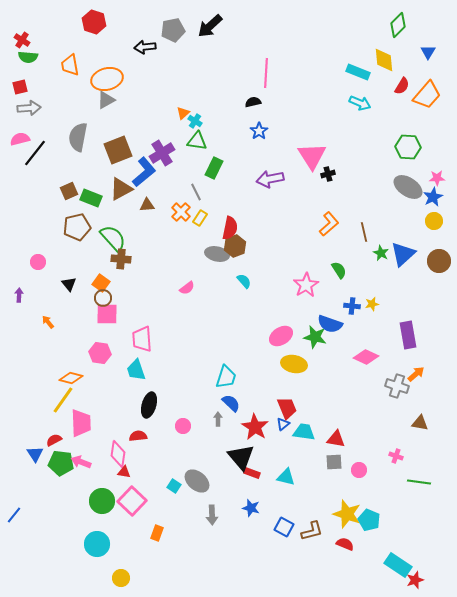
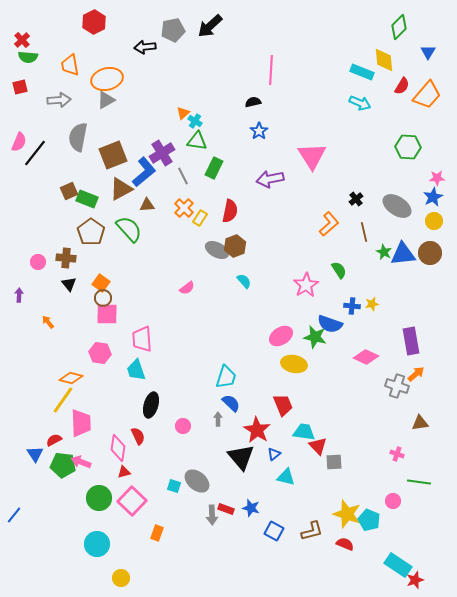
red hexagon at (94, 22): rotated 15 degrees clockwise
green diamond at (398, 25): moved 1 px right, 2 px down
red cross at (22, 40): rotated 14 degrees clockwise
cyan rectangle at (358, 72): moved 4 px right
pink line at (266, 73): moved 5 px right, 3 px up
gray arrow at (29, 108): moved 30 px right, 8 px up
pink semicircle at (20, 139): moved 1 px left, 3 px down; rotated 126 degrees clockwise
brown square at (118, 150): moved 5 px left, 5 px down
black cross at (328, 174): moved 28 px right, 25 px down; rotated 24 degrees counterclockwise
gray ellipse at (408, 187): moved 11 px left, 19 px down
gray line at (196, 192): moved 13 px left, 16 px up
green rectangle at (91, 198): moved 4 px left, 1 px down
orange cross at (181, 212): moved 3 px right, 4 px up
brown pentagon at (77, 227): moved 14 px right, 5 px down; rotated 24 degrees counterclockwise
red semicircle at (230, 228): moved 17 px up
green semicircle at (113, 238): moved 16 px right, 9 px up
green star at (381, 253): moved 3 px right, 1 px up
gray ellipse at (217, 254): moved 4 px up; rotated 15 degrees clockwise
blue triangle at (403, 254): rotated 36 degrees clockwise
brown cross at (121, 259): moved 55 px left, 1 px up
brown circle at (439, 261): moved 9 px left, 8 px up
purple rectangle at (408, 335): moved 3 px right, 6 px down
black ellipse at (149, 405): moved 2 px right
red trapezoid at (287, 408): moved 4 px left, 3 px up
brown triangle at (420, 423): rotated 18 degrees counterclockwise
blue triangle at (283, 424): moved 9 px left, 30 px down
red star at (255, 427): moved 2 px right, 3 px down
red semicircle at (138, 436): rotated 72 degrees clockwise
red triangle at (336, 439): moved 18 px left, 7 px down; rotated 36 degrees clockwise
pink diamond at (118, 454): moved 6 px up
pink cross at (396, 456): moved 1 px right, 2 px up
green pentagon at (61, 463): moved 2 px right, 2 px down
pink circle at (359, 470): moved 34 px right, 31 px down
red triangle at (124, 472): rotated 24 degrees counterclockwise
red rectangle at (252, 473): moved 26 px left, 36 px down
cyan square at (174, 486): rotated 16 degrees counterclockwise
green circle at (102, 501): moved 3 px left, 3 px up
blue square at (284, 527): moved 10 px left, 4 px down
